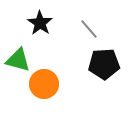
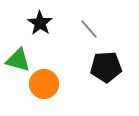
black pentagon: moved 2 px right, 3 px down
